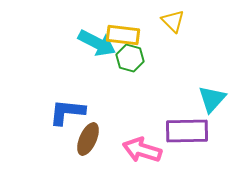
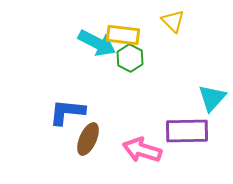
green hexagon: rotated 12 degrees clockwise
cyan triangle: moved 1 px up
